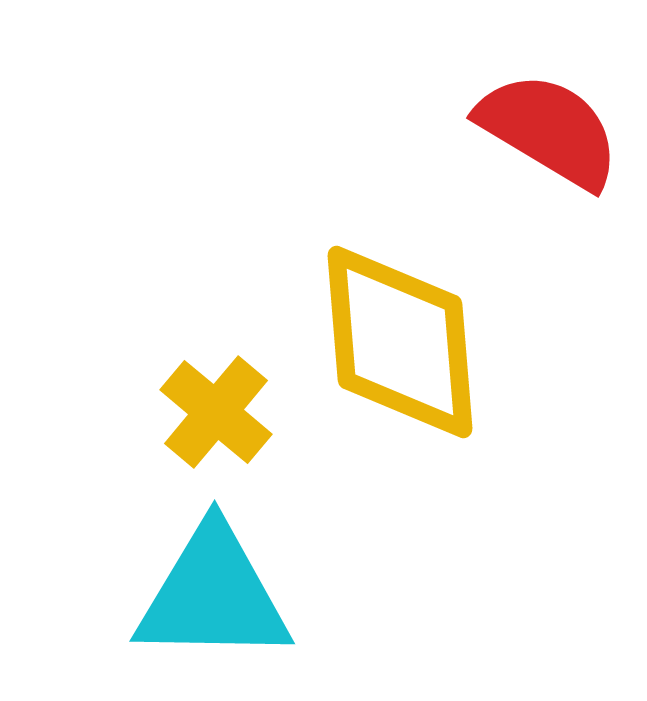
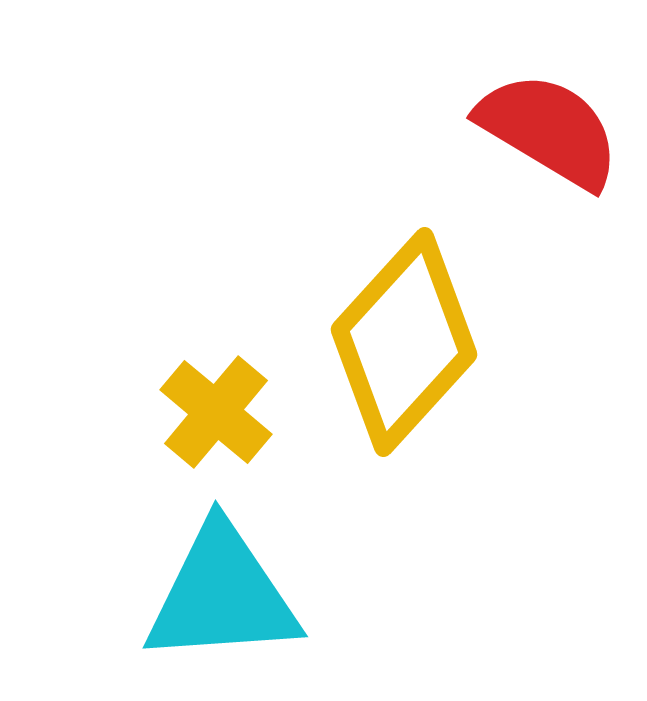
yellow diamond: moved 4 px right; rotated 47 degrees clockwise
cyan triangle: moved 9 px right; rotated 5 degrees counterclockwise
